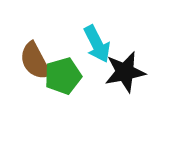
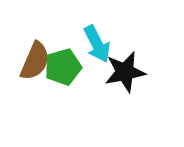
brown semicircle: rotated 129 degrees counterclockwise
green pentagon: moved 9 px up
